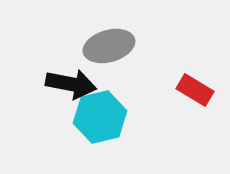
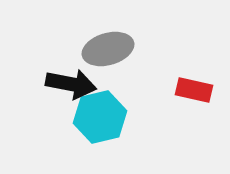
gray ellipse: moved 1 px left, 3 px down
red rectangle: moved 1 px left; rotated 18 degrees counterclockwise
